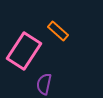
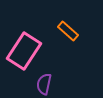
orange rectangle: moved 10 px right
